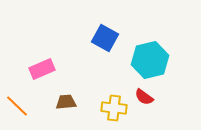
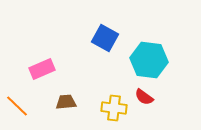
cyan hexagon: moved 1 px left; rotated 21 degrees clockwise
